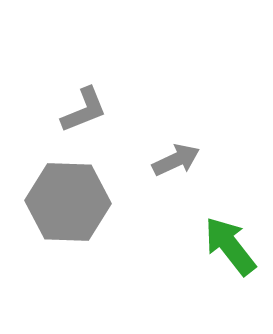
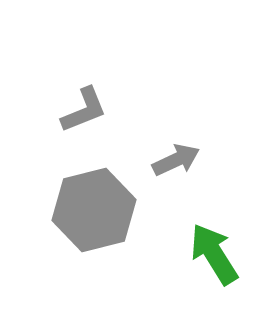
gray hexagon: moved 26 px right, 8 px down; rotated 16 degrees counterclockwise
green arrow: moved 16 px left, 8 px down; rotated 6 degrees clockwise
